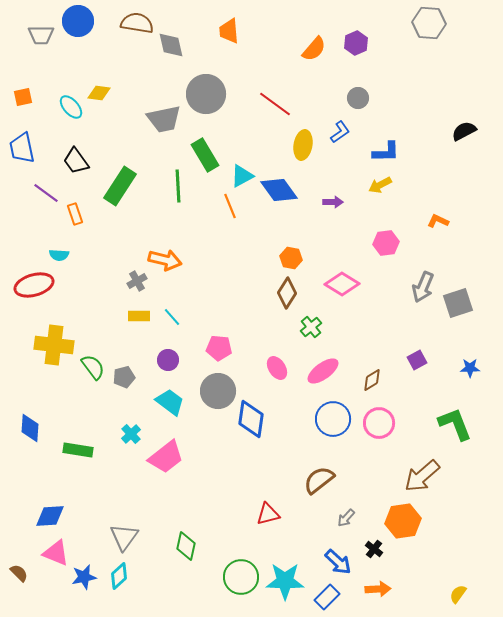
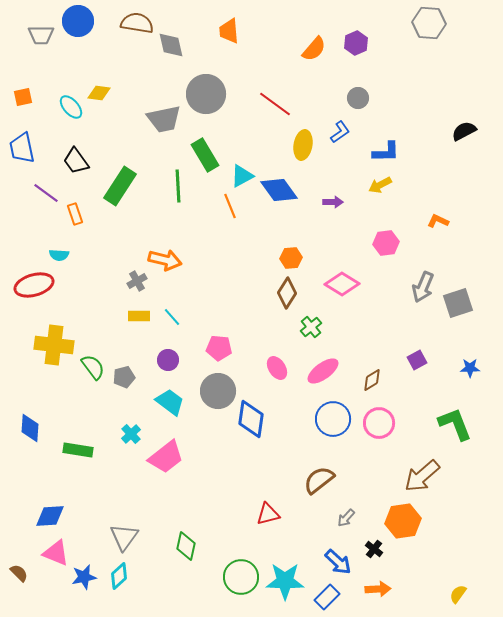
orange hexagon at (291, 258): rotated 15 degrees counterclockwise
